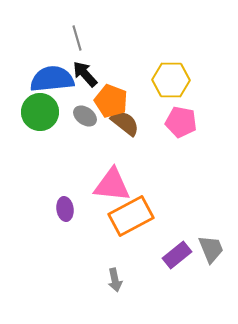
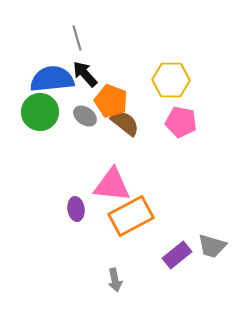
purple ellipse: moved 11 px right
gray trapezoid: moved 1 px right, 3 px up; rotated 128 degrees clockwise
